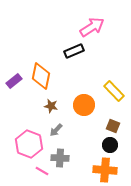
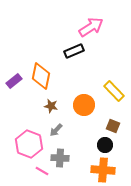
pink arrow: moved 1 px left
black circle: moved 5 px left
orange cross: moved 2 px left
